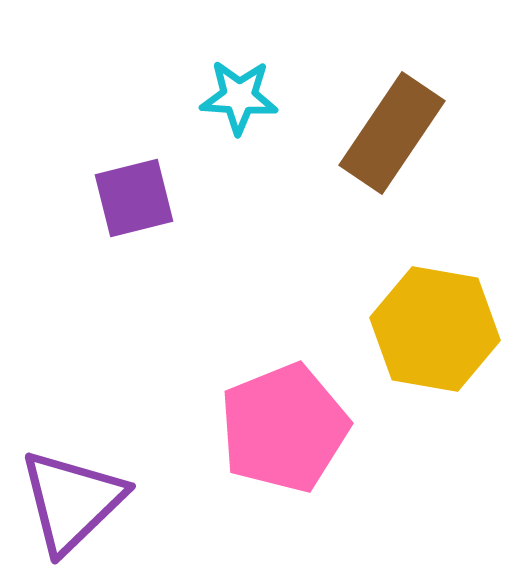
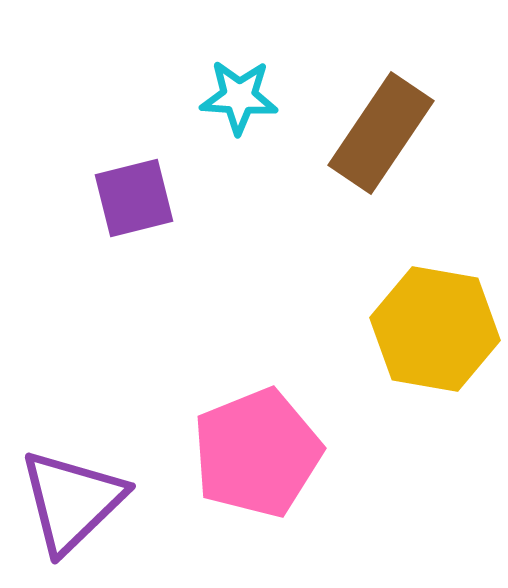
brown rectangle: moved 11 px left
pink pentagon: moved 27 px left, 25 px down
